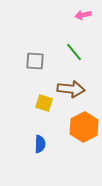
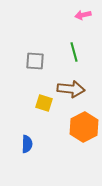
green line: rotated 24 degrees clockwise
blue semicircle: moved 13 px left
